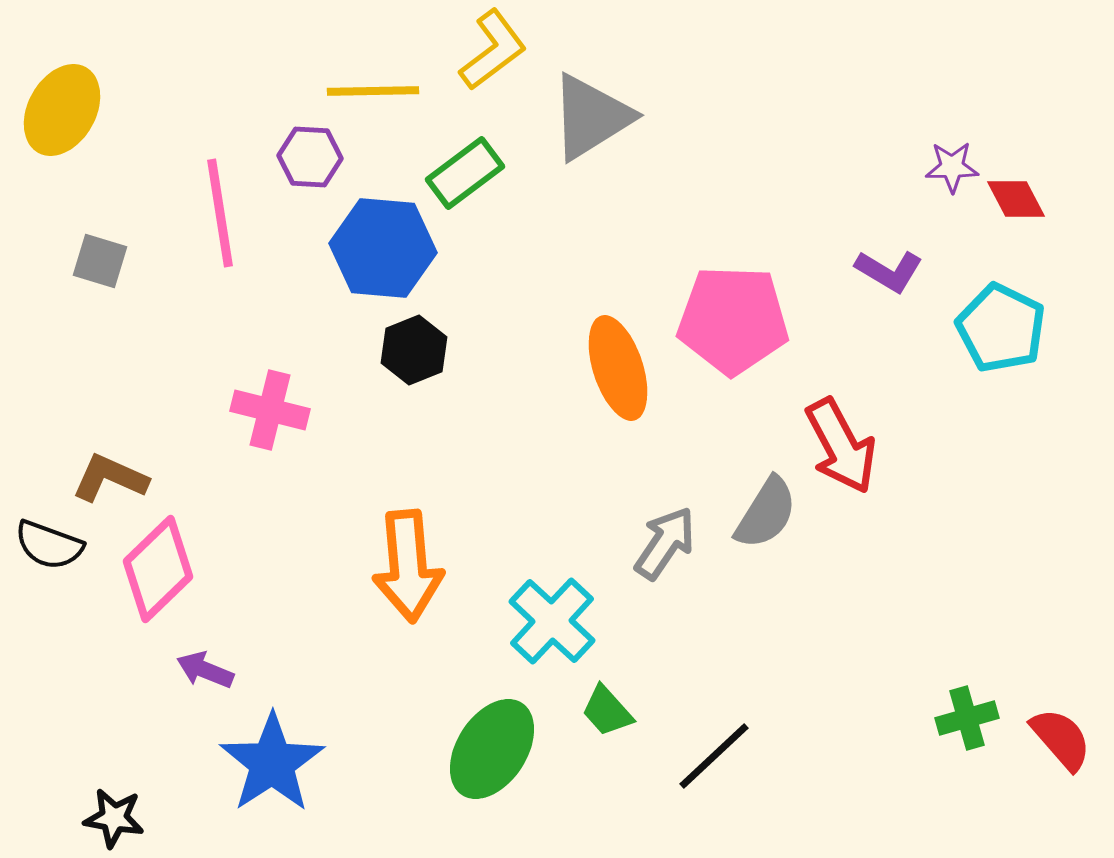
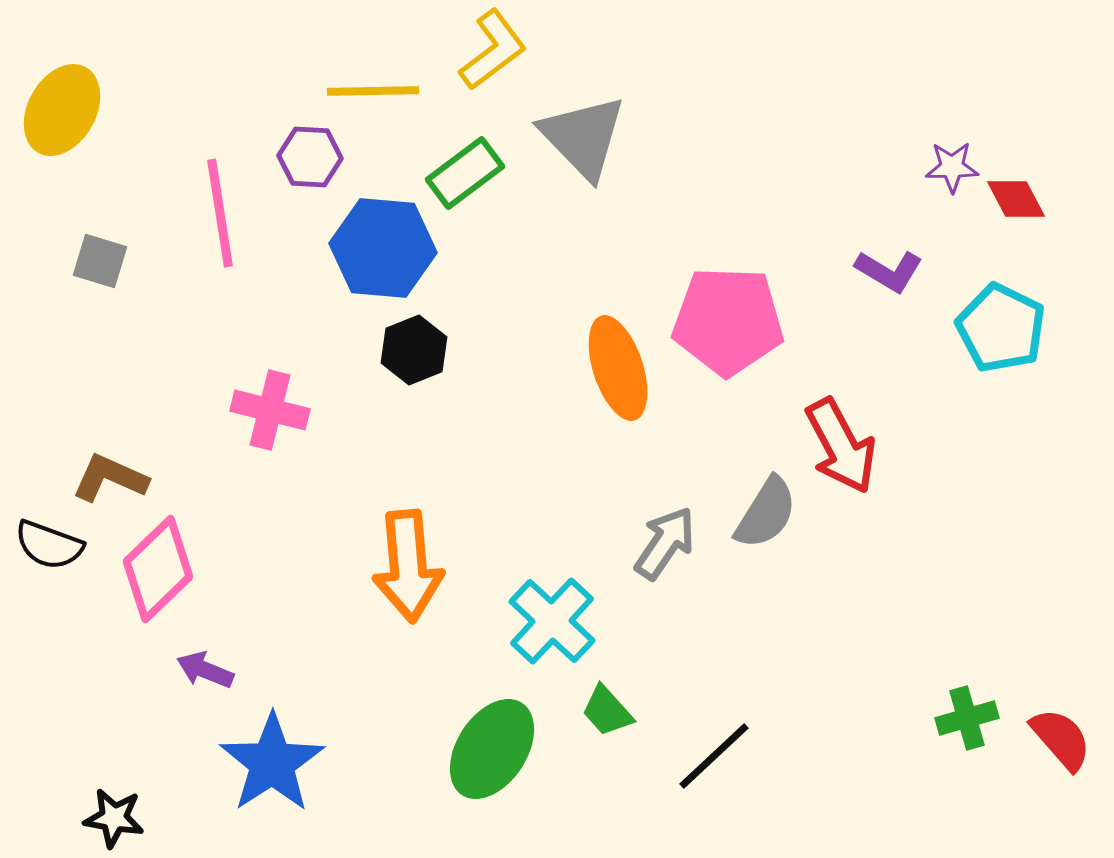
gray triangle: moved 8 px left, 20 px down; rotated 42 degrees counterclockwise
pink pentagon: moved 5 px left, 1 px down
